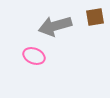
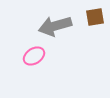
pink ellipse: rotated 55 degrees counterclockwise
